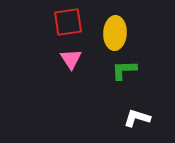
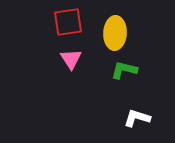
green L-shape: rotated 16 degrees clockwise
